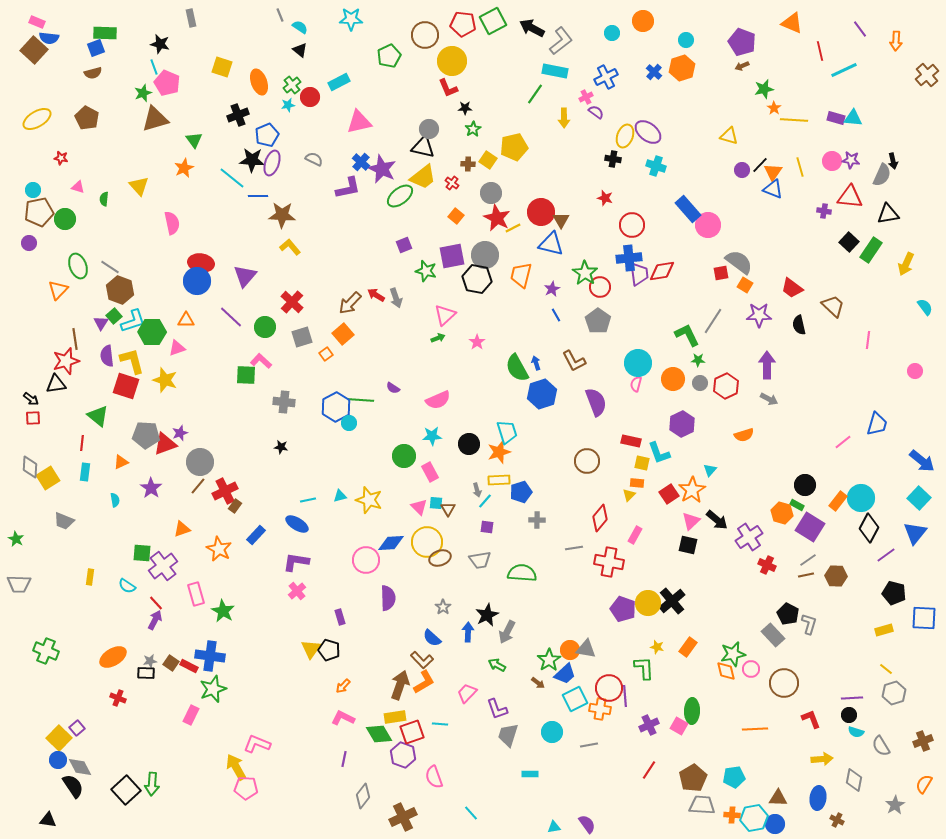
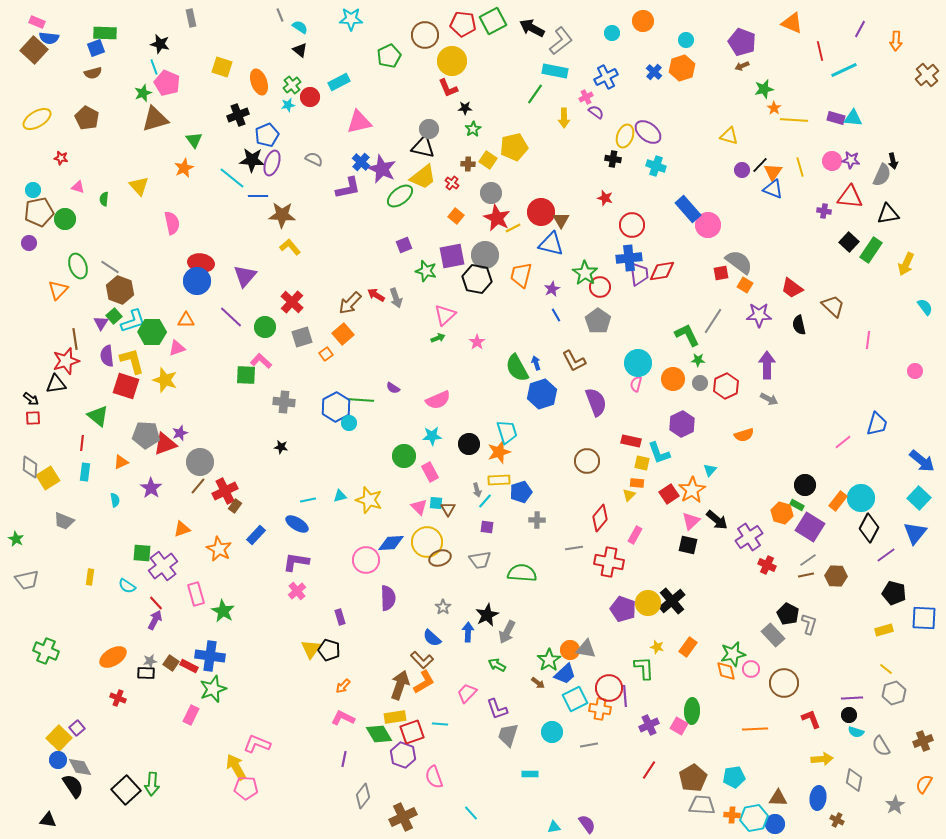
purple line at (860, 29): rotated 66 degrees clockwise
gray trapezoid at (19, 584): moved 8 px right, 4 px up; rotated 15 degrees counterclockwise
